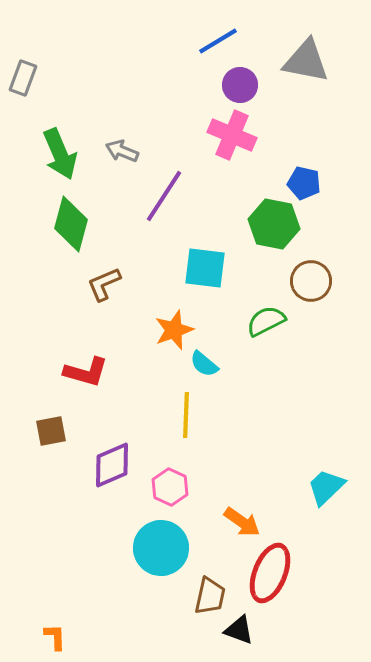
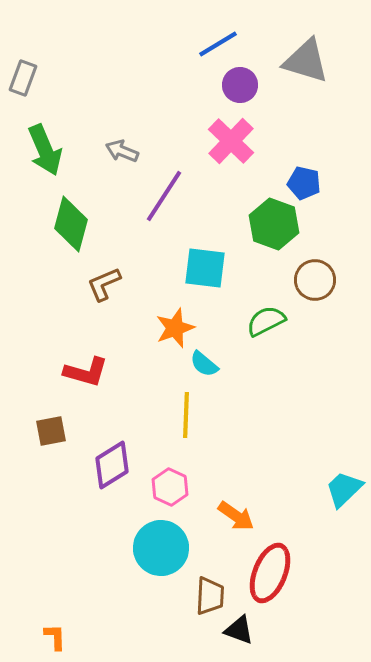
blue line: moved 3 px down
gray triangle: rotated 6 degrees clockwise
pink cross: moved 1 px left, 6 px down; rotated 21 degrees clockwise
green arrow: moved 15 px left, 4 px up
green hexagon: rotated 9 degrees clockwise
brown circle: moved 4 px right, 1 px up
orange star: moved 1 px right, 2 px up
purple diamond: rotated 9 degrees counterclockwise
cyan trapezoid: moved 18 px right, 2 px down
orange arrow: moved 6 px left, 6 px up
brown trapezoid: rotated 9 degrees counterclockwise
